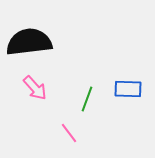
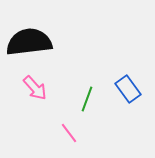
blue rectangle: rotated 52 degrees clockwise
